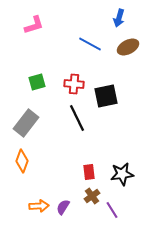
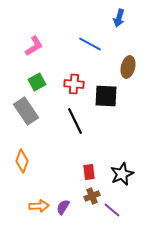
pink L-shape: moved 21 px down; rotated 15 degrees counterclockwise
brown ellipse: moved 20 px down; rotated 50 degrees counterclockwise
green square: rotated 12 degrees counterclockwise
black square: rotated 15 degrees clockwise
black line: moved 2 px left, 3 px down
gray rectangle: moved 12 px up; rotated 72 degrees counterclockwise
black star: rotated 15 degrees counterclockwise
brown cross: rotated 14 degrees clockwise
purple line: rotated 18 degrees counterclockwise
